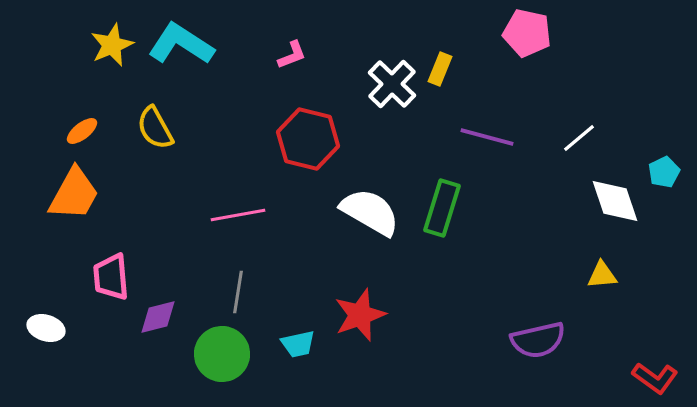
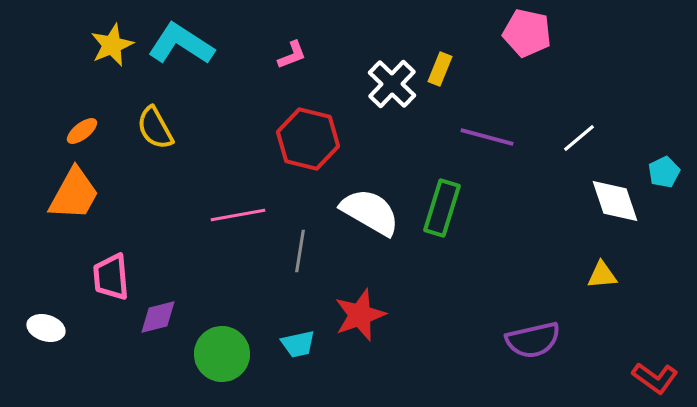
gray line: moved 62 px right, 41 px up
purple semicircle: moved 5 px left
